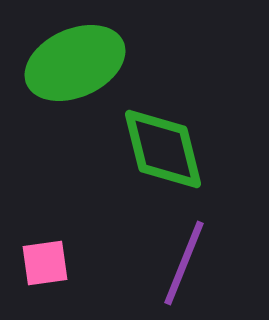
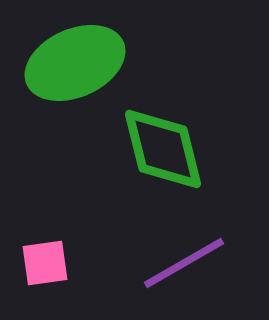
purple line: rotated 38 degrees clockwise
